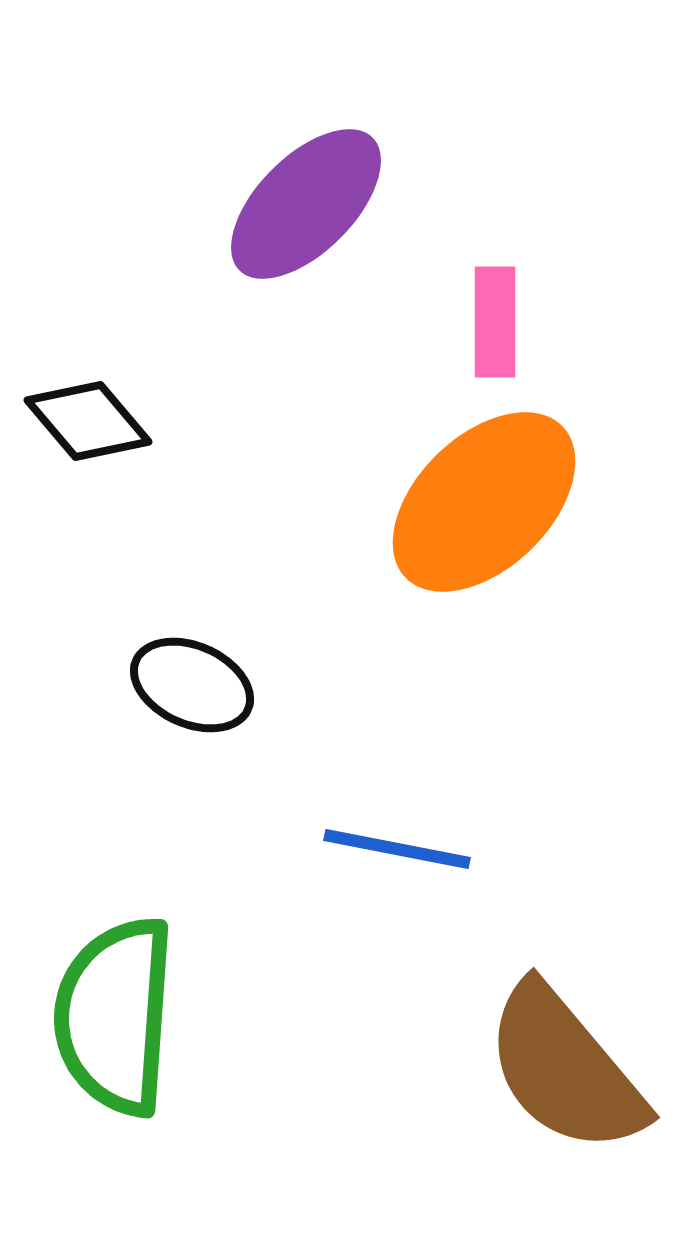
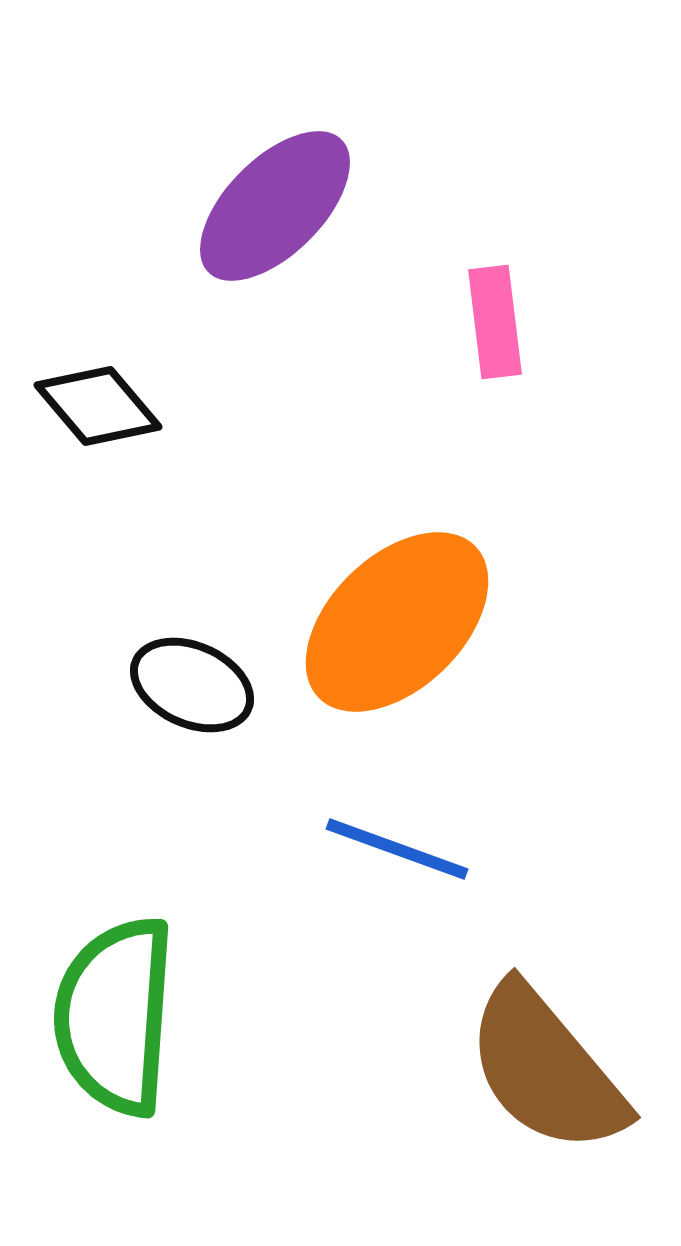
purple ellipse: moved 31 px left, 2 px down
pink rectangle: rotated 7 degrees counterclockwise
black diamond: moved 10 px right, 15 px up
orange ellipse: moved 87 px left, 120 px down
blue line: rotated 9 degrees clockwise
brown semicircle: moved 19 px left
